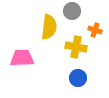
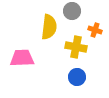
blue circle: moved 1 px left, 1 px up
